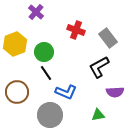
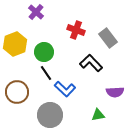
black L-shape: moved 8 px left, 4 px up; rotated 75 degrees clockwise
blue L-shape: moved 1 px left, 3 px up; rotated 20 degrees clockwise
